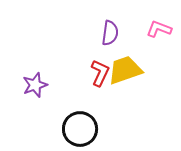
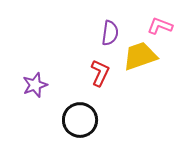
pink L-shape: moved 1 px right, 3 px up
yellow trapezoid: moved 15 px right, 14 px up
black circle: moved 9 px up
